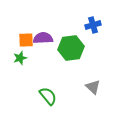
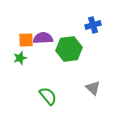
green hexagon: moved 2 px left, 1 px down
gray triangle: moved 1 px down
